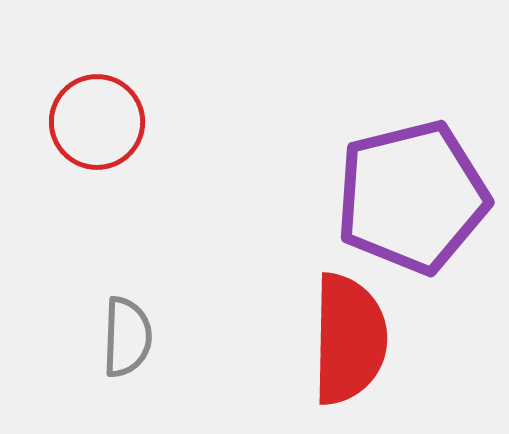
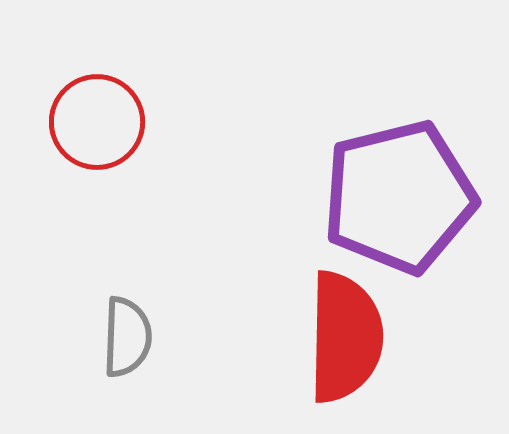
purple pentagon: moved 13 px left
red semicircle: moved 4 px left, 2 px up
